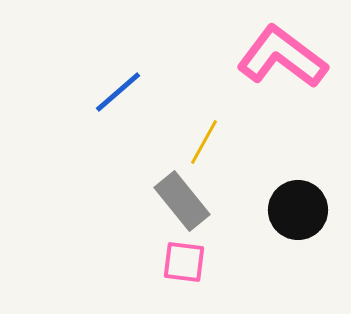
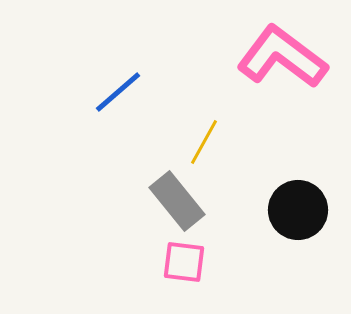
gray rectangle: moved 5 px left
